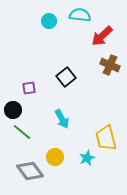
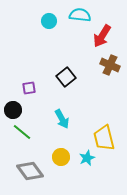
red arrow: rotated 15 degrees counterclockwise
yellow trapezoid: moved 2 px left
yellow circle: moved 6 px right
